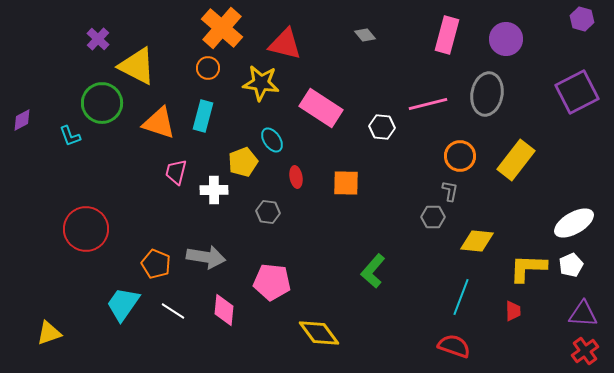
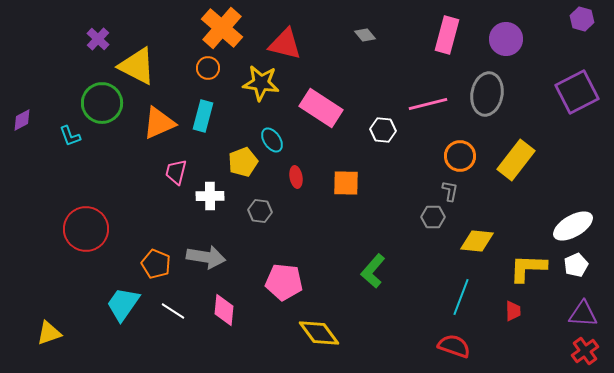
orange triangle at (159, 123): rotated 42 degrees counterclockwise
white hexagon at (382, 127): moved 1 px right, 3 px down
white cross at (214, 190): moved 4 px left, 6 px down
gray hexagon at (268, 212): moved 8 px left, 1 px up
white ellipse at (574, 223): moved 1 px left, 3 px down
white pentagon at (571, 265): moved 5 px right
pink pentagon at (272, 282): moved 12 px right
